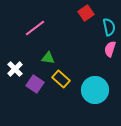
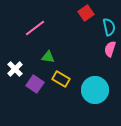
green triangle: moved 1 px up
yellow rectangle: rotated 12 degrees counterclockwise
